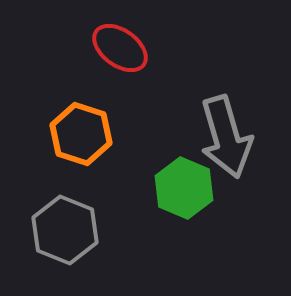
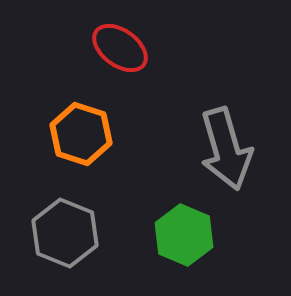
gray arrow: moved 12 px down
green hexagon: moved 47 px down
gray hexagon: moved 3 px down
